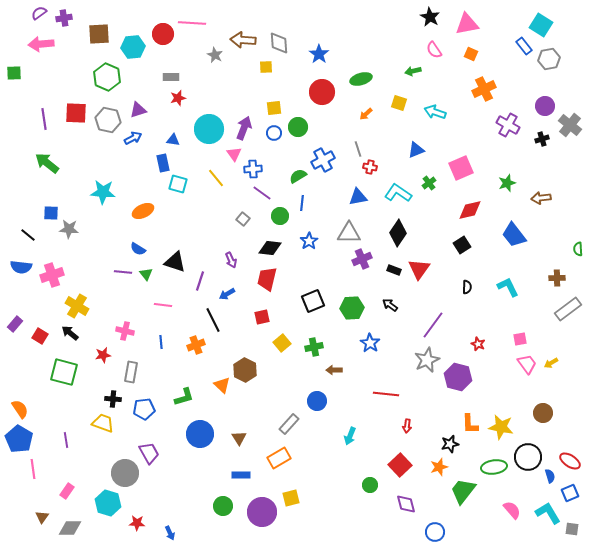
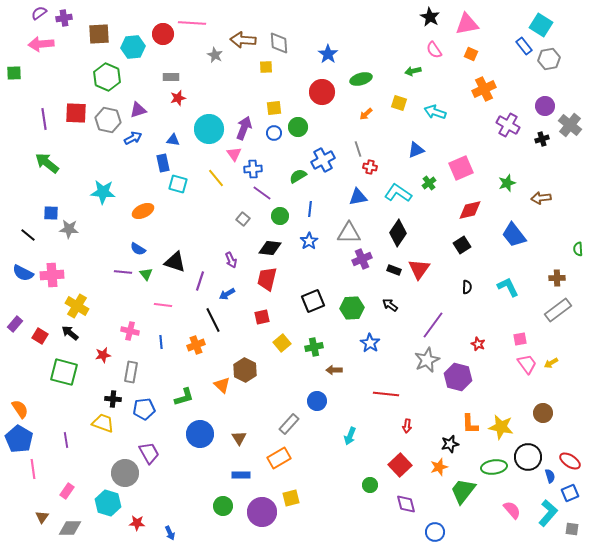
blue star at (319, 54): moved 9 px right
blue line at (302, 203): moved 8 px right, 6 px down
blue semicircle at (21, 267): moved 2 px right, 6 px down; rotated 20 degrees clockwise
pink cross at (52, 275): rotated 15 degrees clockwise
gray rectangle at (568, 309): moved 10 px left, 1 px down
pink cross at (125, 331): moved 5 px right
cyan L-shape at (548, 513): rotated 72 degrees clockwise
